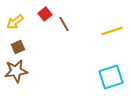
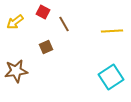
red square: moved 2 px left, 2 px up; rotated 24 degrees counterclockwise
yellow line: rotated 15 degrees clockwise
brown square: moved 28 px right
cyan square: rotated 15 degrees counterclockwise
